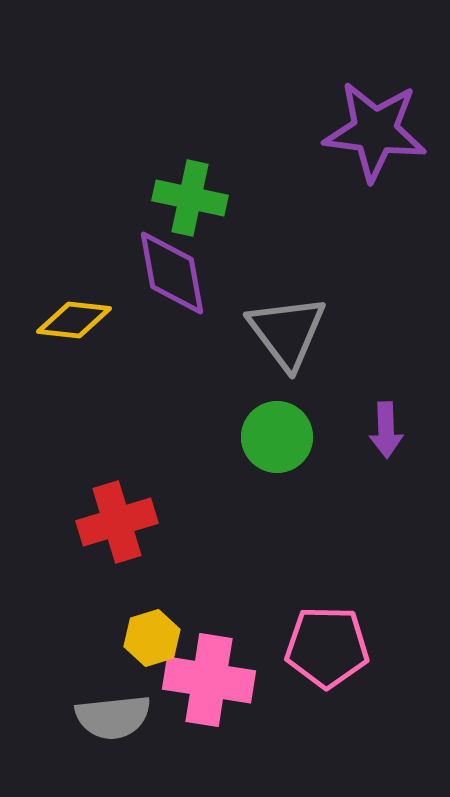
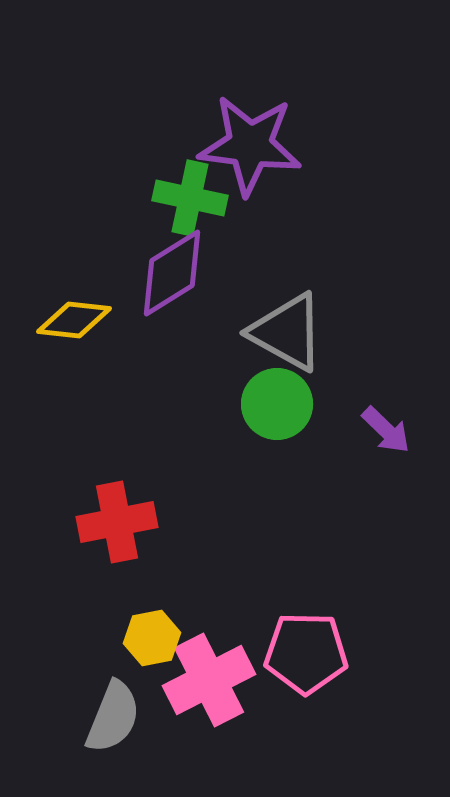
purple star: moved 125 px left, 14 px down
purple diamond: rotated 68 degrees clockwise
gray triangle: rotated 24 degrees counterclockwise
purple arrow: rotated 44 degrees counterclockwise
green circle: moved 33 px up
red cross: rotated 6 degrees clockwise
yellow hexagon: rotated 6 degrees clockwise
pink pentagon: moved 21 px left, 6 px down
pink cross: rotated 36 degrees counterclockwise
gray semicircle: rotated 62 degrees counterclockwise
